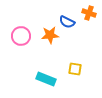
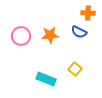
orange cross: moved 1 px left; rotated 16 degrees counterclockwise
blue semicircle: moved 12 px right, 10 px down
yellow square: rotated 32 degrees clockwise
